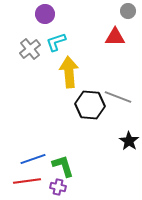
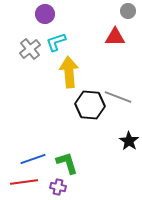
green L-shape: moved 4 px right, 3 px up
red line: moved 3 px left, 1 px down
